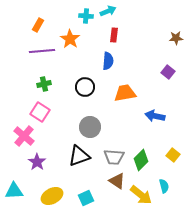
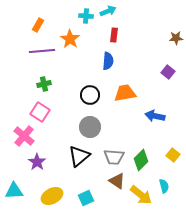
black circle: moved 5 px right, 8 px down
black triangle: rotated 20 degrees counterclockwise
